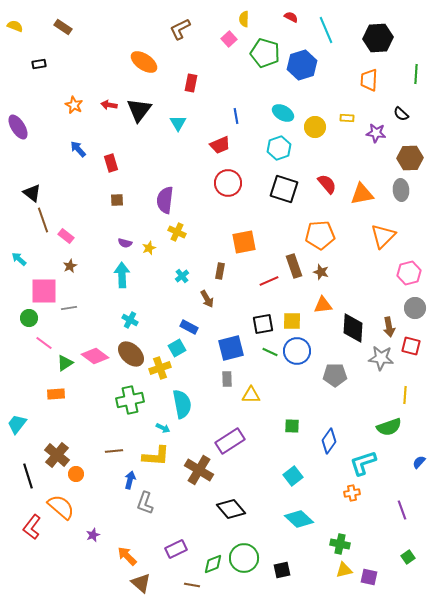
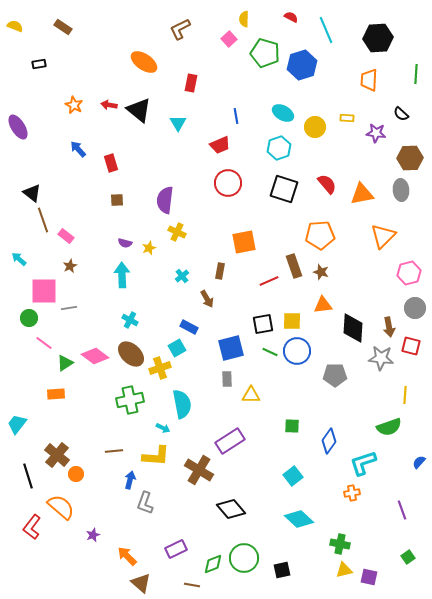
black triangle at (139, 110): rotated 28 degrees counterclockwise
